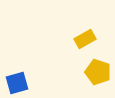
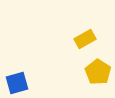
yellow pentagon: rotated 15 degrees clockwise
